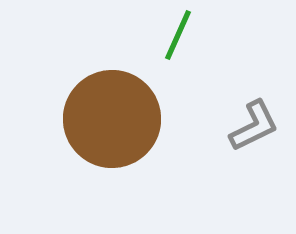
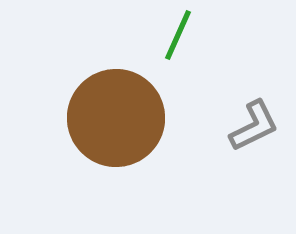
brown circle: moved 4 px right, 1 px up
